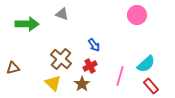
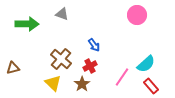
pink line: moved 2 px right, 1 px down; rotated 18 degrees clockwise
